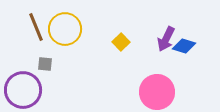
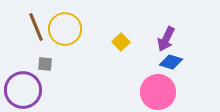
blue diamond: moved 13 px left, 16 px down
pink circle: moved 1 px right
